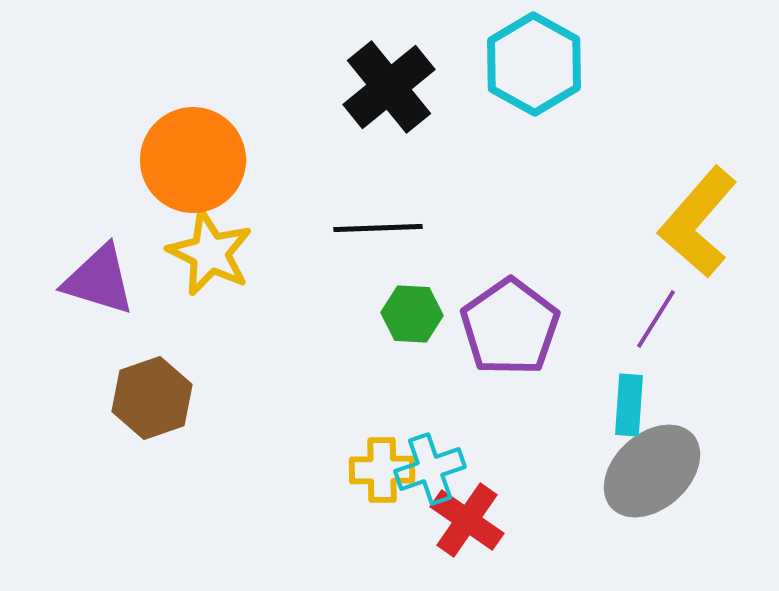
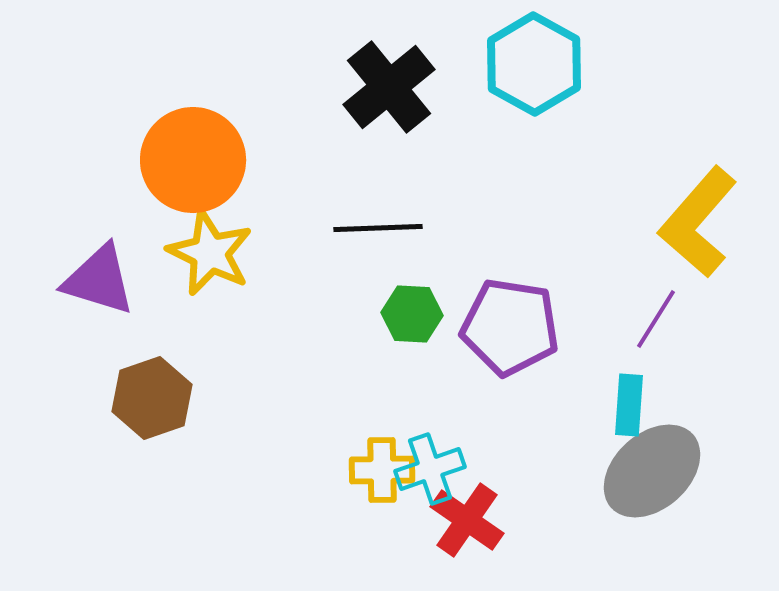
purple pentagon: rotated 28 degrees counterclockwise
